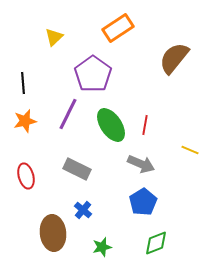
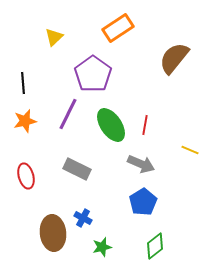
blue cross: moved 8 px down; rotated 12 degrees counterclockwise
green diamond: moved 1 px left, 3 px down; rotated 16 degrees counterclockwise
